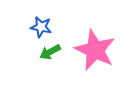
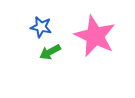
pink star: moved 14 px up
